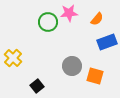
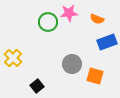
orange semicircle: rotated 72 degrees clockwise
gray circle: moved 2 px up
